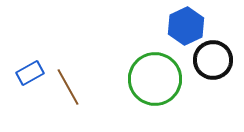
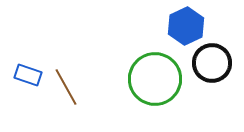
black circle: moved 1 px left, 3 px down
blue rectangle: moved 2 px left, 2 px down; rotated 48 degrees clockwise
brown line: moved 2 px left
